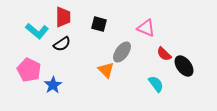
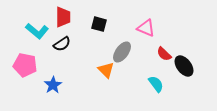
pink pentagon: moved 4 px left, 5 px up; rotated 15 degrees counterclockwise
